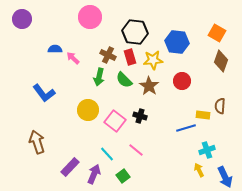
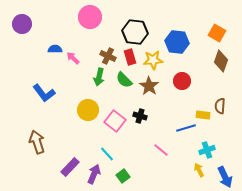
purple circle: moved 5 px down
brown cross: moved 1 px down
pink line: moved 25 px right
